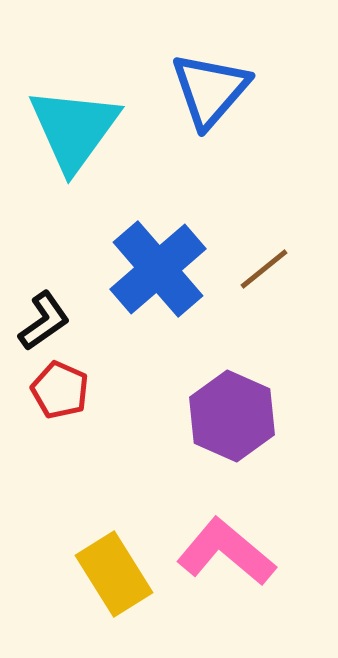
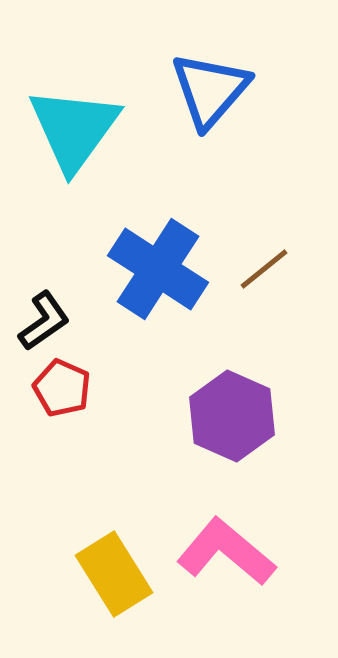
blue cross: rotated 16 degrees counterclockwise
red pentagon: moved 2 px right, 2 px up
